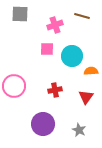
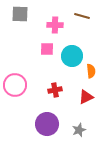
pink cross: rotated 21 degrees clockwise
orange semicircle: rotated 88 degrees clockwise
pink circle: moved 1 px right, 1 px up
red triangle: rotated 28 degrees clockwise
purple circle: moved 4 px right
gray star: rotated 24 degrees clockwise
